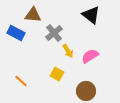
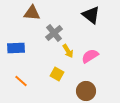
brown triangle: moved 1 px left, 2 px up
blue rectangle: moved 15 px down; rotated 30 degrees counterclockwise
